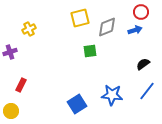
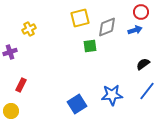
green square: moved 5 px up
blue star: rotated 10 degrees counterclockwise
